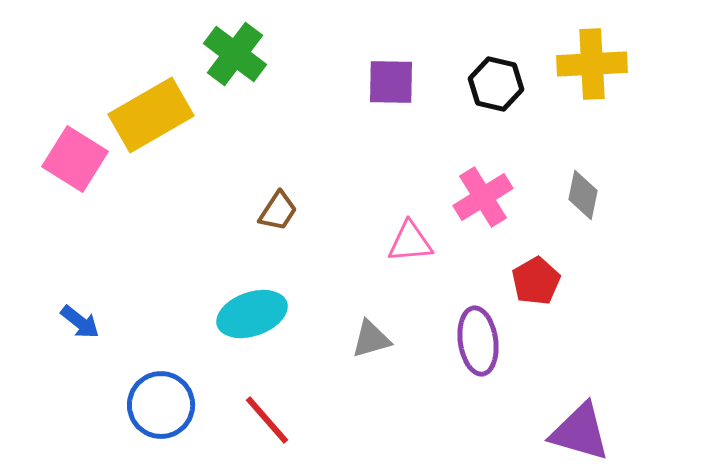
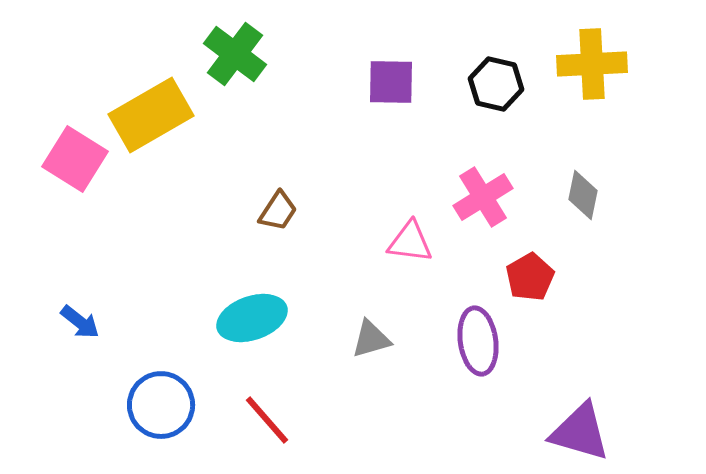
pink triangle: rotated 12 degrees clockwise
red pentagon: moved 6 px left, 4 px up
cyan ellipse: moved 4 px down
